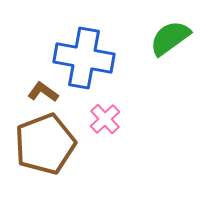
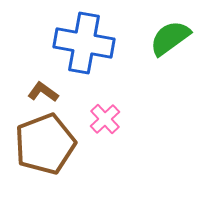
blue cross: moved 15 px up
